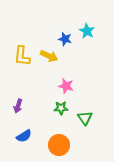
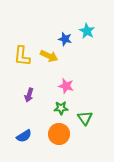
purple arrow: moved 11 px right, 11 px up
orange circle: moved 11 px up
